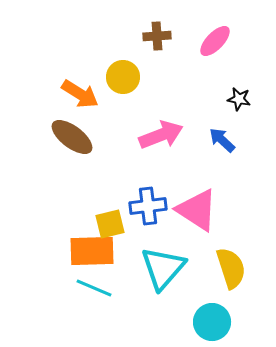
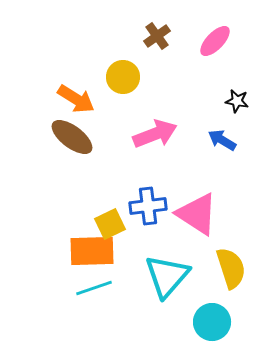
brown cross: rotated 32 degrees counterclockwise
orange arrow: moved 4 px left, 5 px down
black star: moved 2 px left, 2 px down
pink arrow: moved 6 px left, 1 px up
blue arrow: rotated 12 degrees counterclockwise
pink triangle: moved 4 px down
yellow square: rotated 12 degrees counterclockwise
cyan triangle: moved 4 px right, 8 px down
cyan line: rotated 42 degrees counterclockwise
